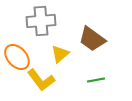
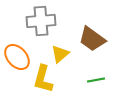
yellow L-shape: moved 2 px right, 1 px up; rotated 52 degrees clockwise
